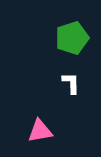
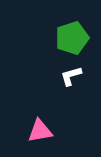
white L-shape: moved 7 px up; rotated 105 degrees counterclockwise
